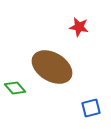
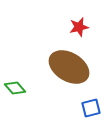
red star: rotated 24 degrees counterclockwise
brown ellipse: moved 17 px right
